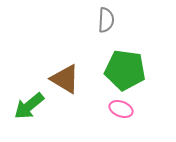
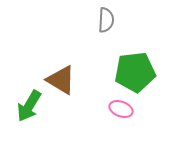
green pentagon: moved 10 px right, 2 px down; rotated 15 degrees counterclockwise
brown triangle: moved 4 px left, 1 px down
green arrow: rotated 20 degrees counterclockwise
